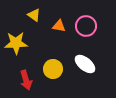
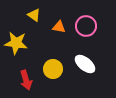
orange triangle: moved 1 px down
yellow star: rotated 10 degrees clockwise
